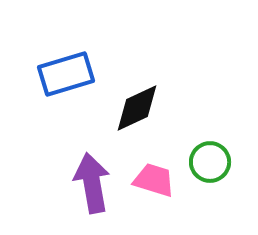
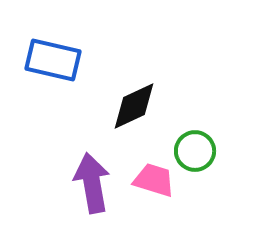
blue rectangle: moved 13 px left, 14 px up; rotated 30 degrees clockwise
black diamond: moved 3 px left, 2 px up
green circle: moved 15 px left, 11 px up
